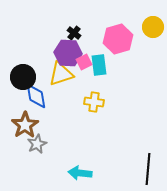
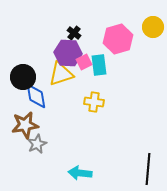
brown star: rotated 24 degrees clockwise
